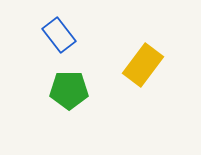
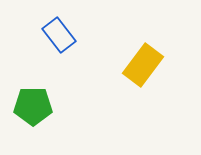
green pentagon: moved 36 px left, 16 px down
